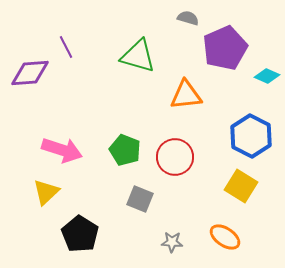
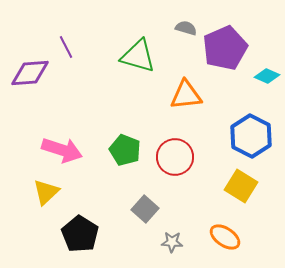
gray semicircle: moved 2 px left, 10 px down
gray square: moved 5 px right, 10 px down; rotated 20 degrees clockwise
